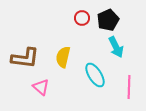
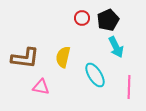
pink triangle: rotated 30 degrees counterclockwise
